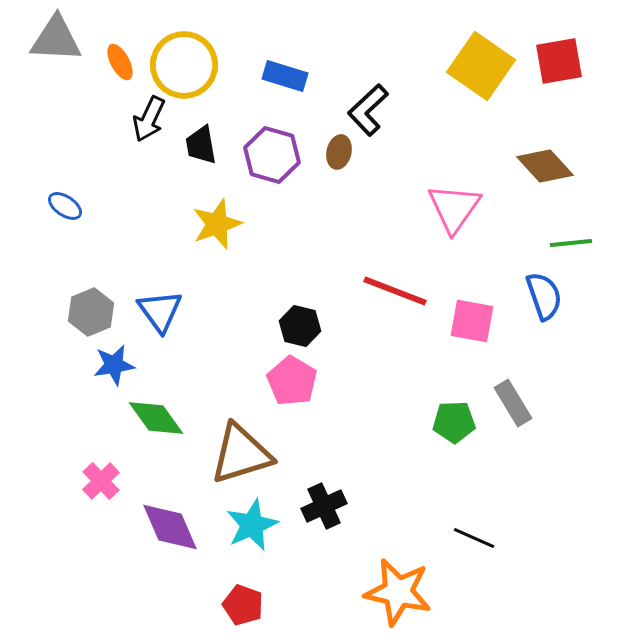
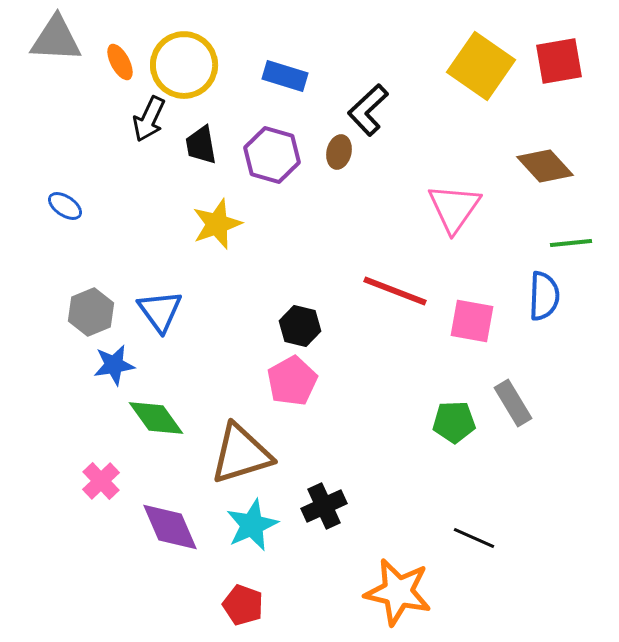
blue semicircle: rotated 21 degrees clockwise
pink pentagon: rotated 12 degrees clockwise
